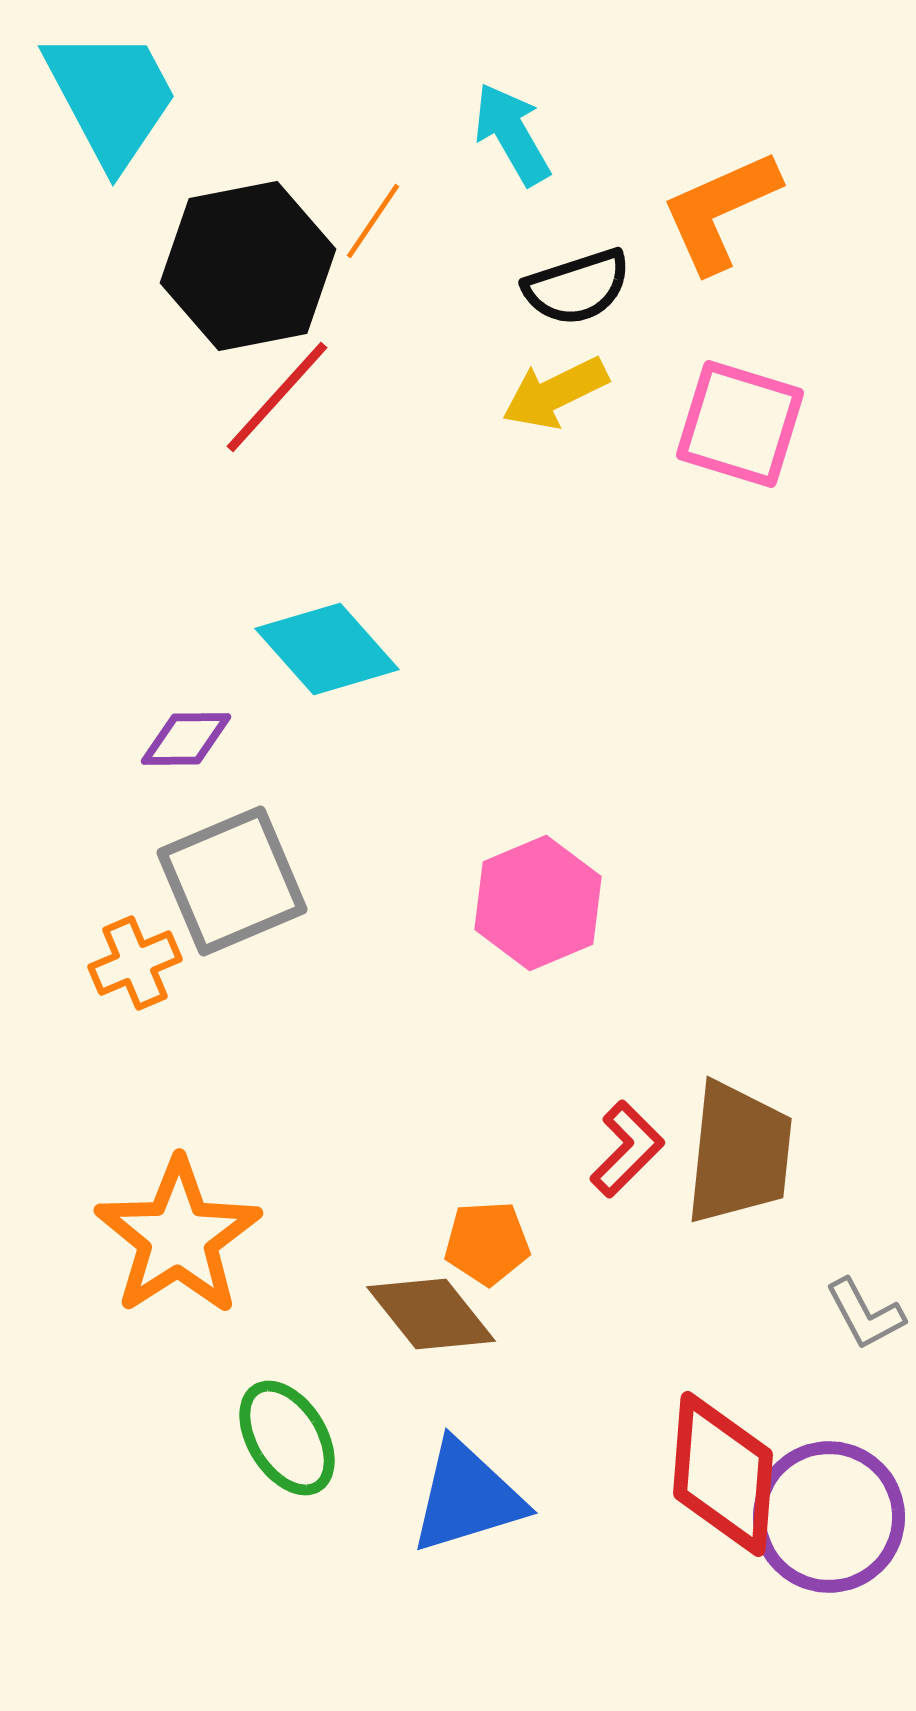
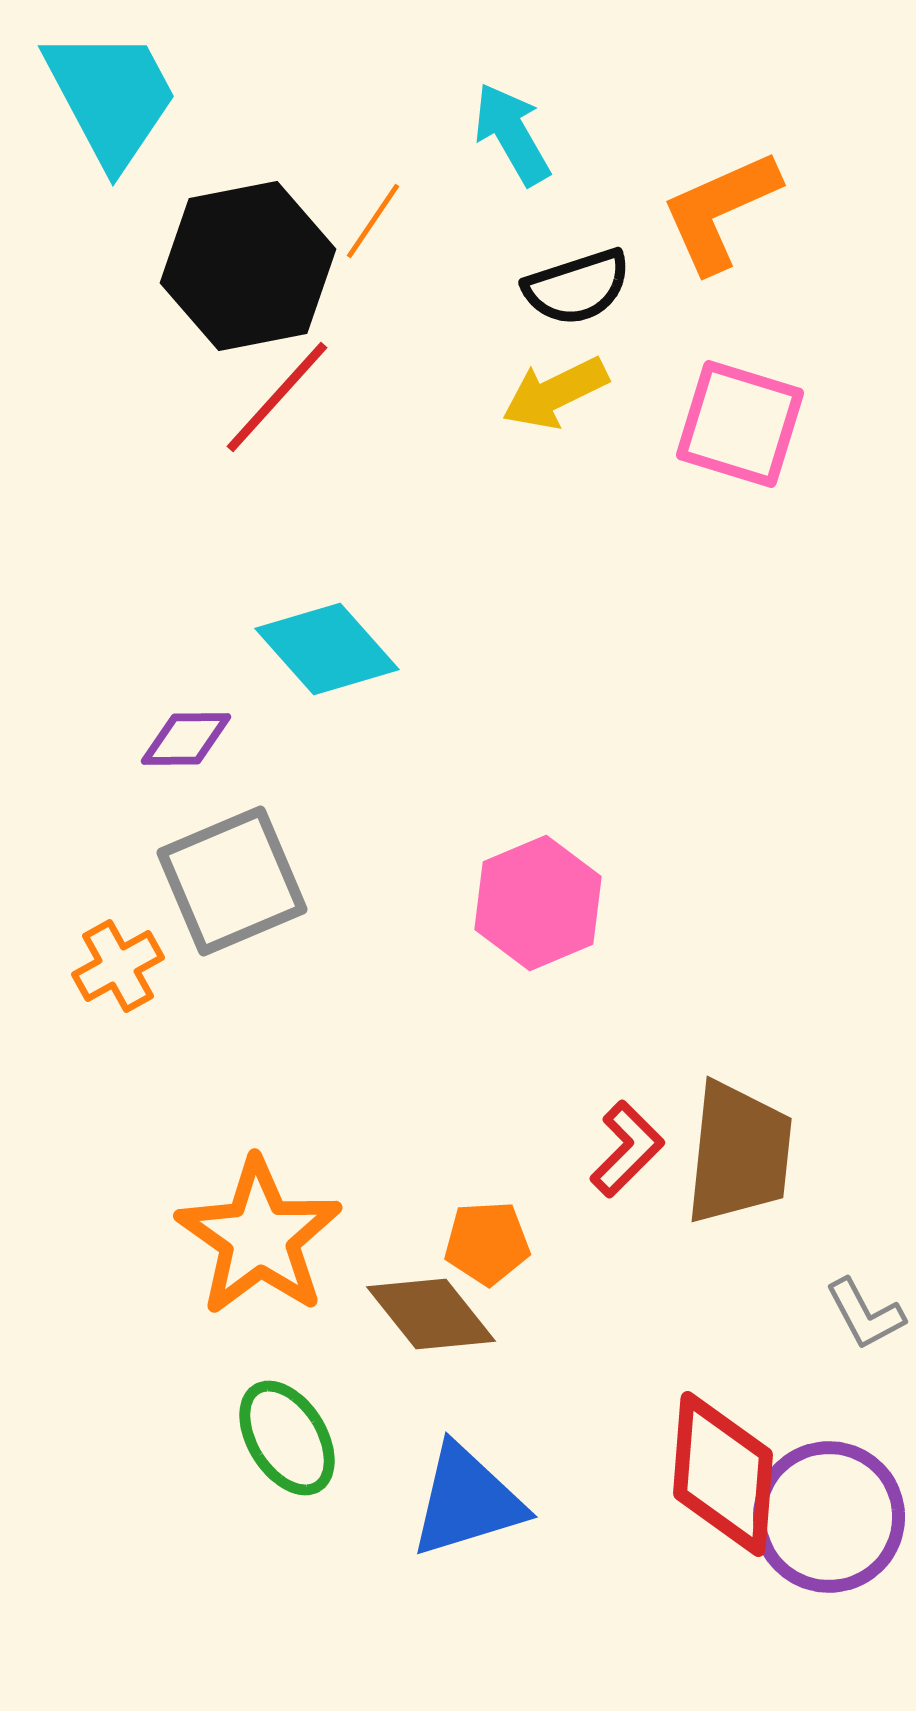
orange cross: moved 17 px left, 3 px down; rotated 6 degrees counterclockwise
orange star: moved 81 px right; rotated 4 degrees counterclockwise
blue triangle: moved 4 px down
